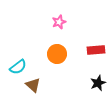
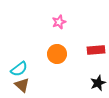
cyan semicircle: moved 1 px right, 2 px down
brown triangle: moved 11 px left
